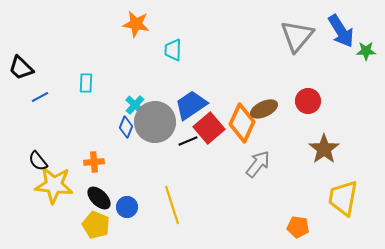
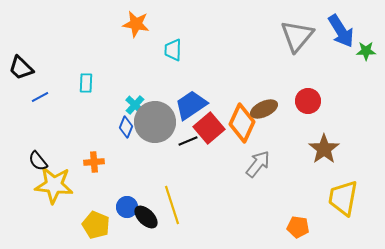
black ellipse: moved 47 px right, 19 px down
